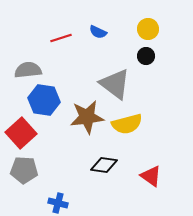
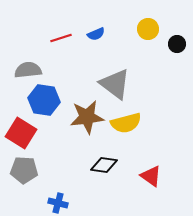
blue semicircle: moved 2 px left, 2 px down; rotated 48 degrees counterclockwise
black circle: moved 31 px right, 12 px up
yellow semicircle: moved 1 px left, 1 px up
red square: rotated 16 degrees counterclockwise
